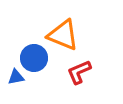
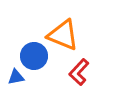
blue circle: moved 2 px up
red L-shape: rotated 24 degrees counterclockwise
